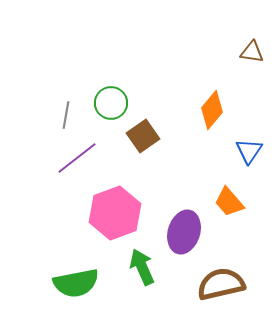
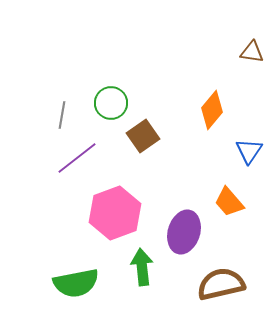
gray line: moved 4 px left
green arrow: rotated 18 degrees clockwise
